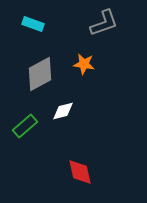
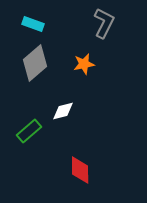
gray L-shape: rotated 44 degrees counterclockwise
orange star: rotated 20 degrees counterclockwise
gray diamond: moved 5 px left, 11 px up; rotated 12 degrees counterclockwise
green rectangle: moved 4 px right, 5 px down
red diamond: moved 2 px up; rotated 12 degrees clockwise
